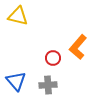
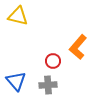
red circle: moved 3 px down
